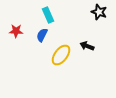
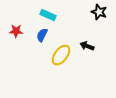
cyan rectangle: rotated 42 degrees counterclockwise
